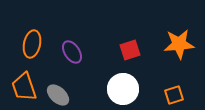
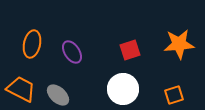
orange trapezoid: moved 3 px left, 2 px down; rotated 136 degrees clockwise
